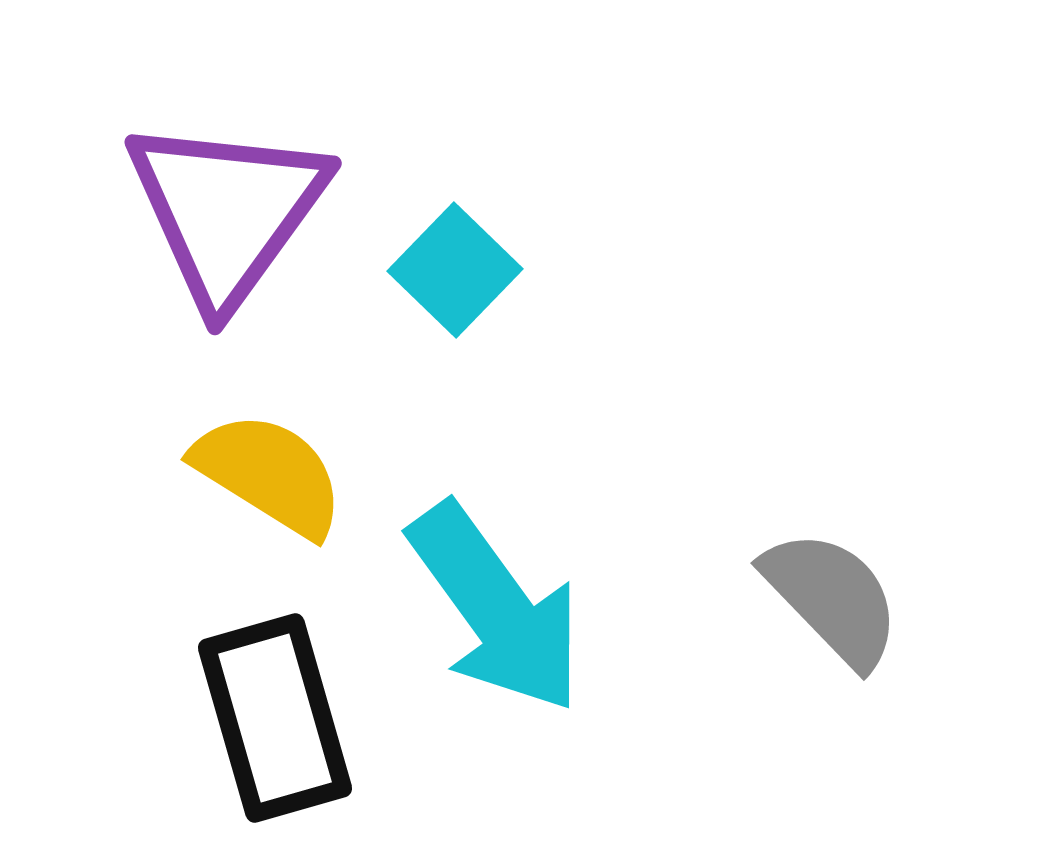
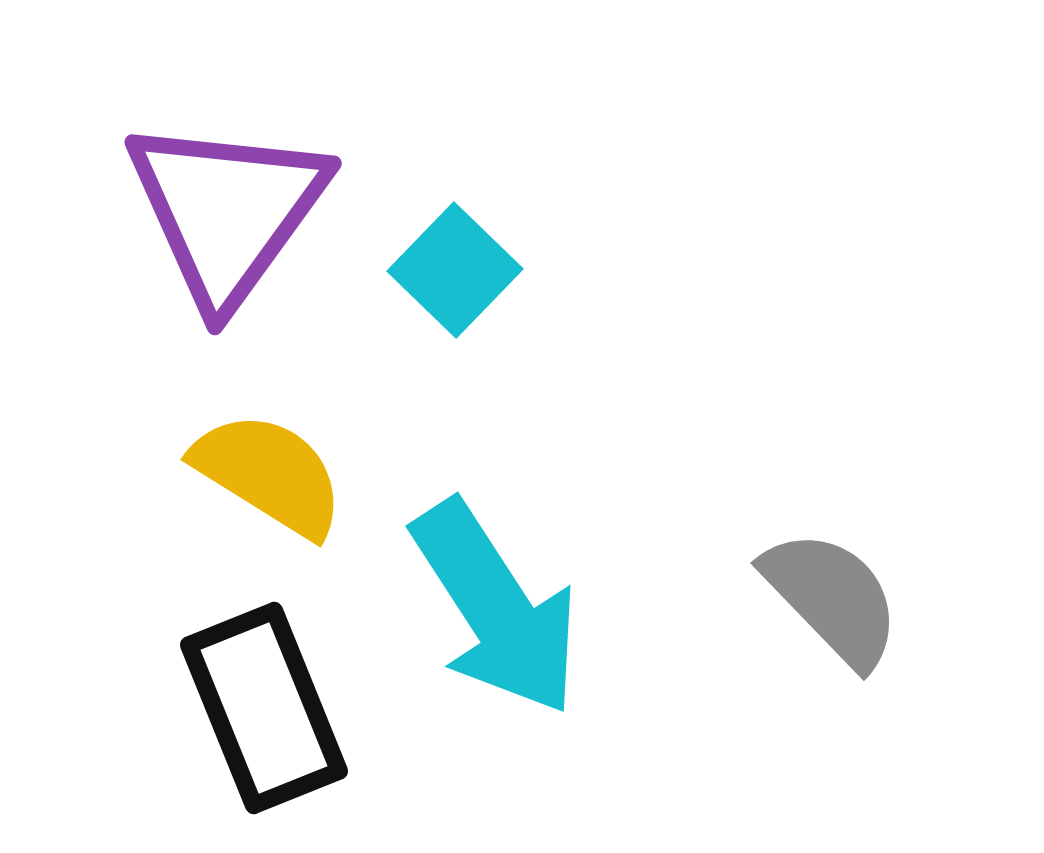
cyan arrow: rotated 3 degrees clockwise
black rectangle: moved 11 px left, 10 px up; rotated 6 degrees counterclockwise
